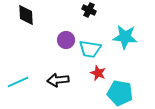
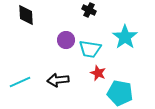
cyan star: rotated 30 degrees clockwise
cyan line: moved 2 px right
